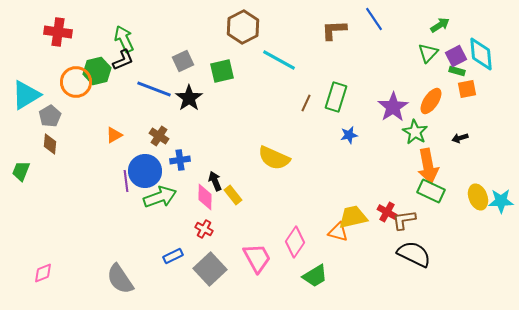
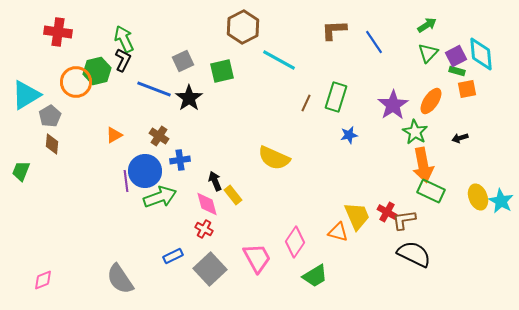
blue line at (374, 19): moved 23 px down
green arrow at (440, 25): moved 13 px left
black L-shape at (123, 60): rotated 40 degrees counterclockwise
purple star at (393, 107): moved 2 px up
brown diamond at (50, 144): moved 2 px right
orange arrow at (428, 166): moved 5 px left, 1 px up
pink diamond at (205, 197): moved 2 px right, 7 px down; rotated 16 degrees counterclockwise
cyan star at (501, 201): rotated 30 degrees clockwise
yellow trapezoid at (353, 217): moved 4 px right, 1 px up; rotated 80 degrees clockwise
pink diamond at (43, 273): moved 7 px down
